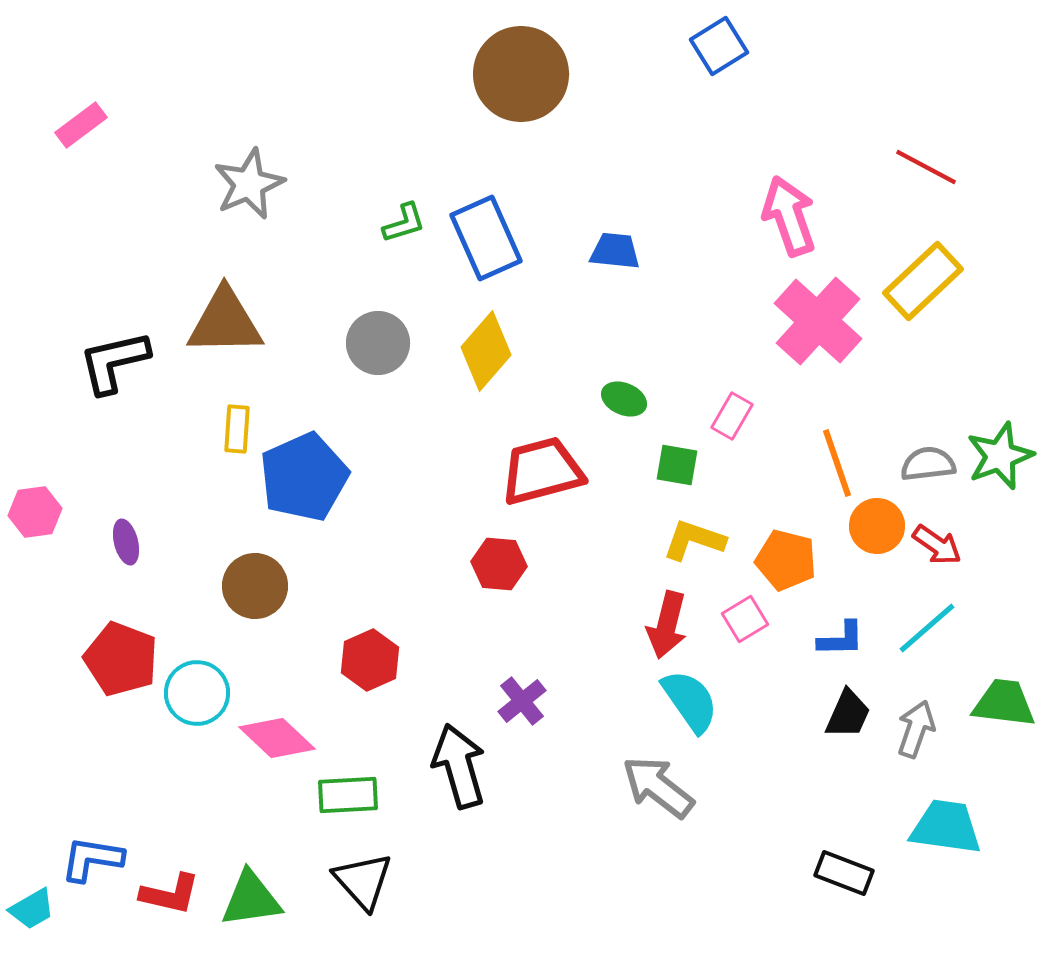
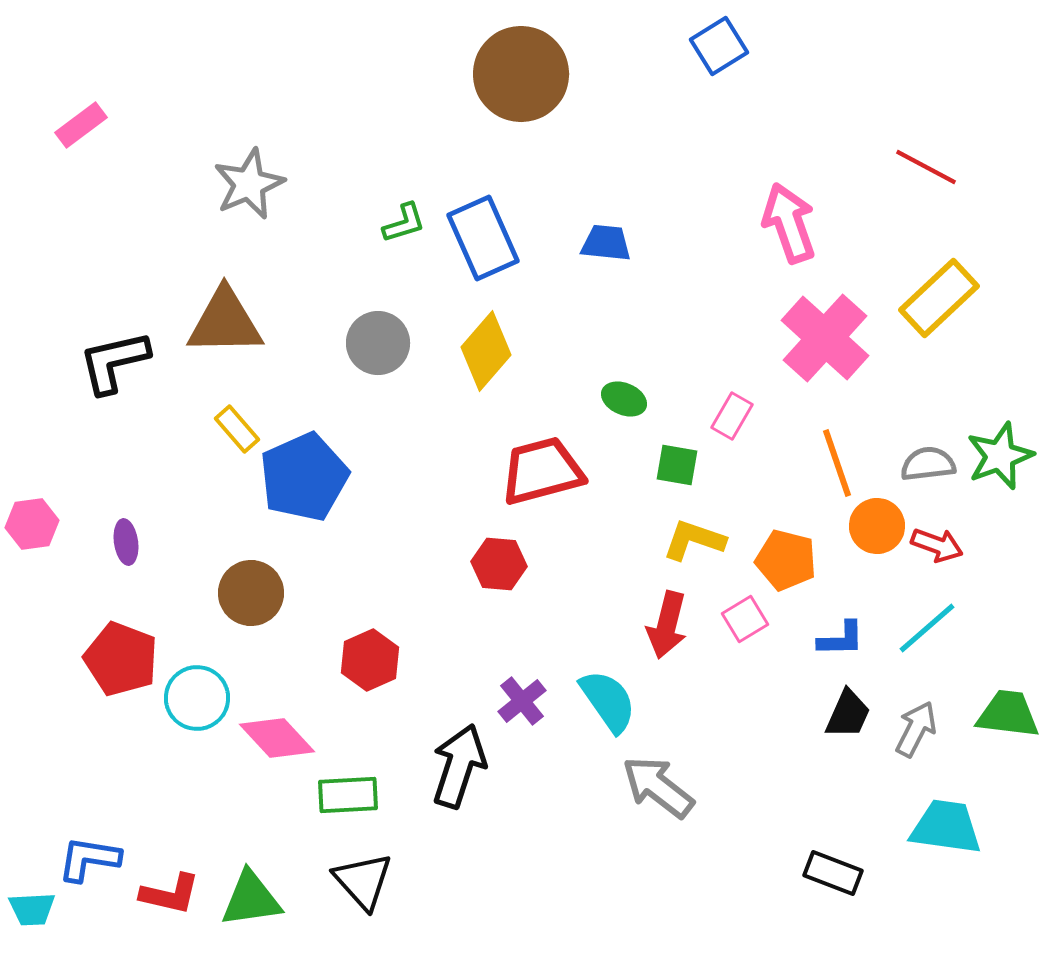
pink arrow at (789, 216): moved 7 px down
blue rectangle at (486, 238): moved 3 px left
blue trapezoid at (615, 251): moved 9 px left, 8 px up
yellow rectangle at (923, 281): moved 16 px right, 17 px down
pink cross at (818, 321): moved 7 px right, 17 px down
yellow rectangle at (237, 429): rotated 45 degrees counterclockwise
pink hexagon at (35, 512): moved 3 px left, 12 px down
purple ellipse at (126, 542): rotated 6 degrees clockwise
red arrow at (937, 545): rotated 15 degrees counterclockwise
brown circle at (255, 586): moved 4 px left, 7 px down
cyan circle at (197, 693): moved 5 px down
cyan semicircle at (690, 701): moved 82 px left
green trapezoid at (1004, 703): moved 4 px right, 11 px down
gray arrow at (916, 729): rotated 8 degrees clockwise
pink diamond at (277, 738): rotated 4 degrees clockwise
black arrow at (459, 766): rotated 34 degrees clockwise
blue L-shape at (92, 859): moved 3 px left
black rectangle at (844, 873): moved 11 px left
cyan trapezoid at (32, 909): rotated 27 degrees clockwise
